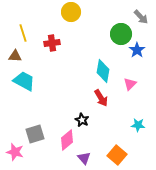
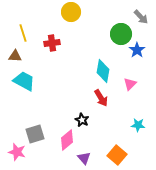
pink star: moved 2 px right
